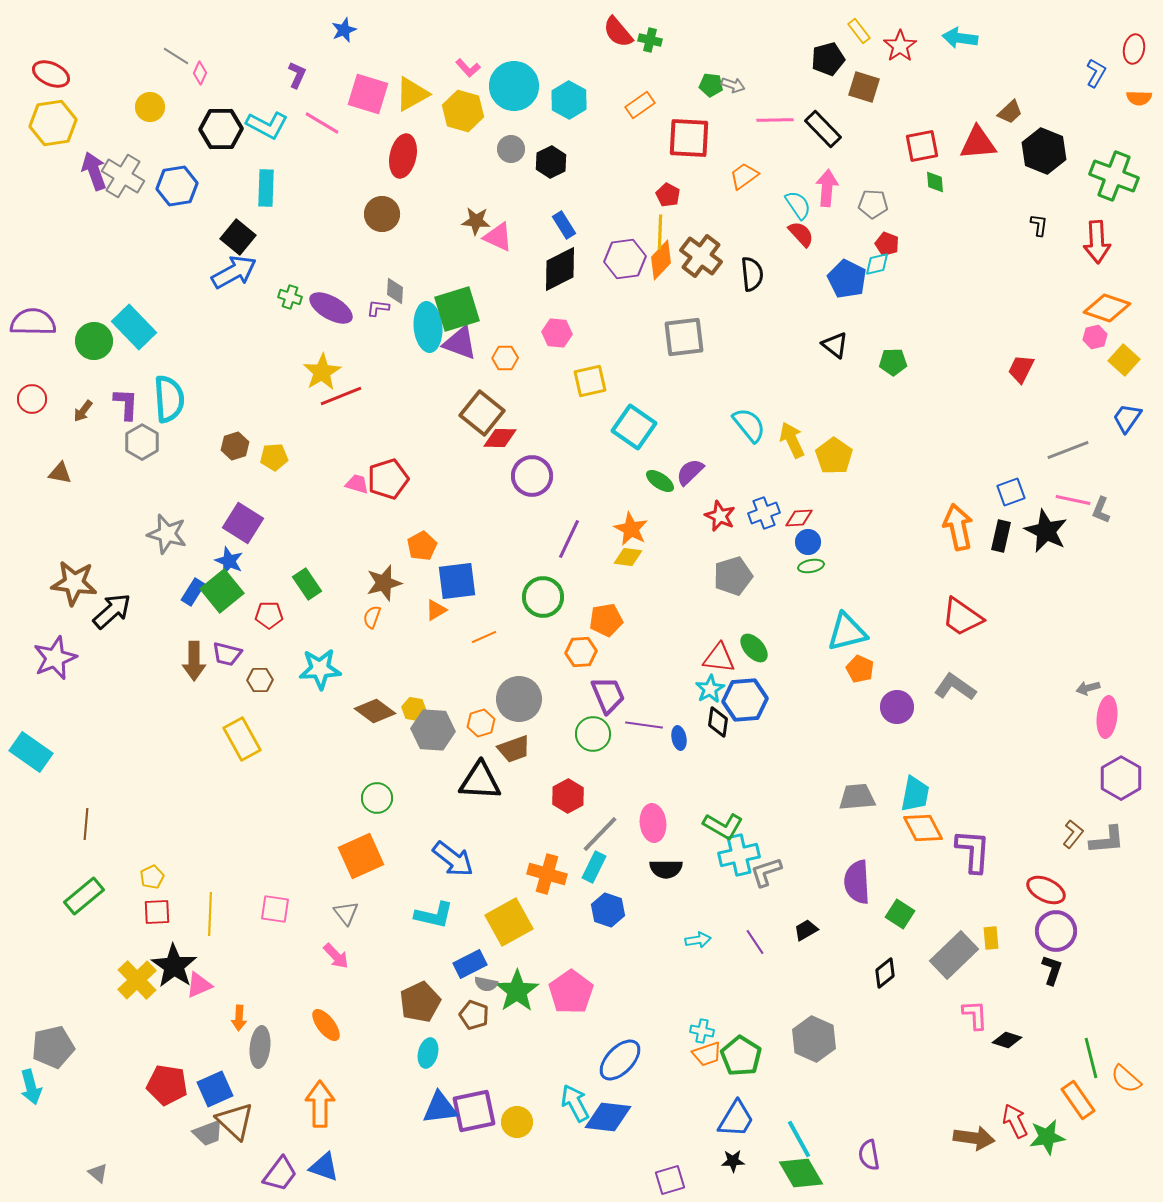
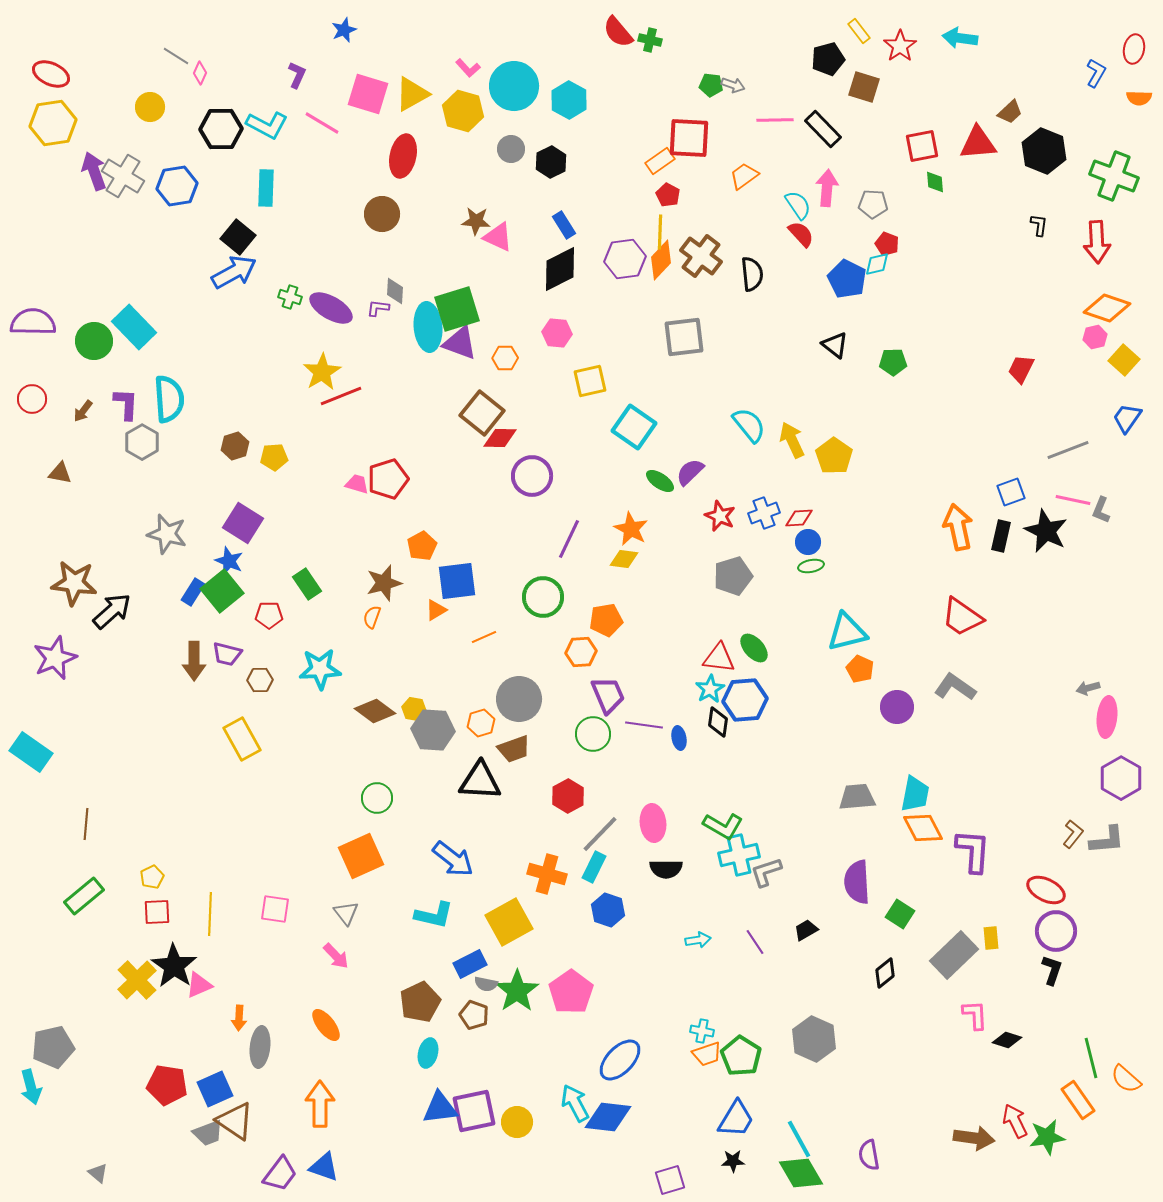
orange rectangle at (640, 105): moved 20 px right, 56 px down
yellow diamond at (628, 557): moved 4 px left, 2 px down
brown triangle at (235, 1121): rotated 9 degrees counterclockwise
